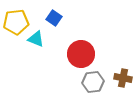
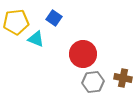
red circle: moved 2 px right
